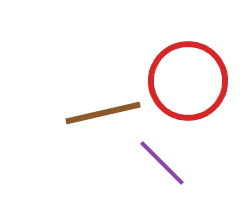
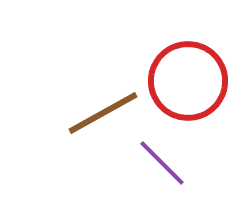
brown line: rotated 16 degrees counterclockwise
